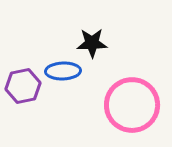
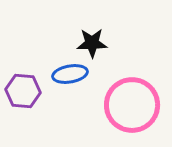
blue ellipse: moved 7 px right, 3 px down; rotated 8 degrees counterclockwise
purple hexagon: moved 5 px down; rotated 16 degrees clockwise
